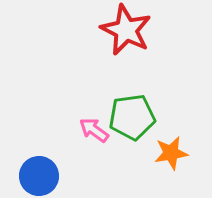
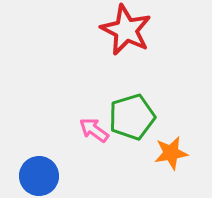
green pentagon: rotated 9 degrees counterclockwise
